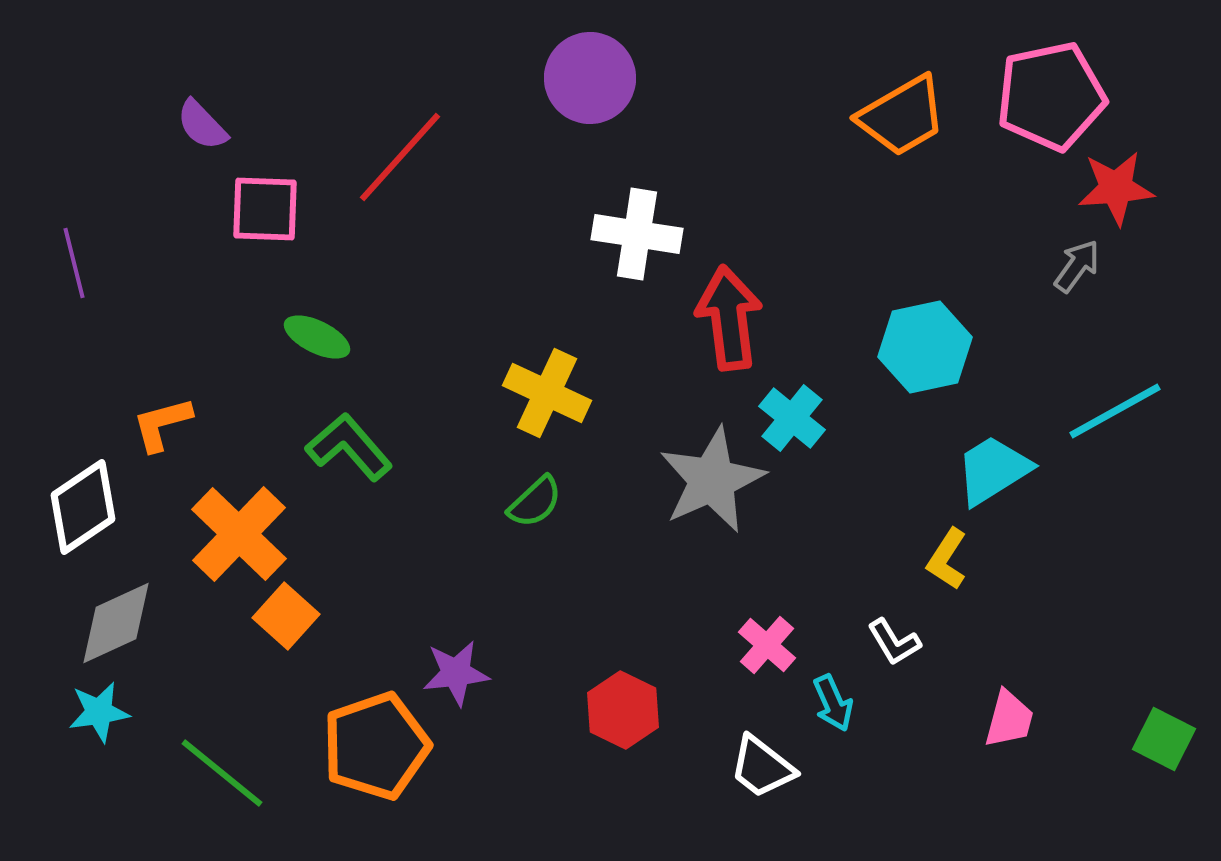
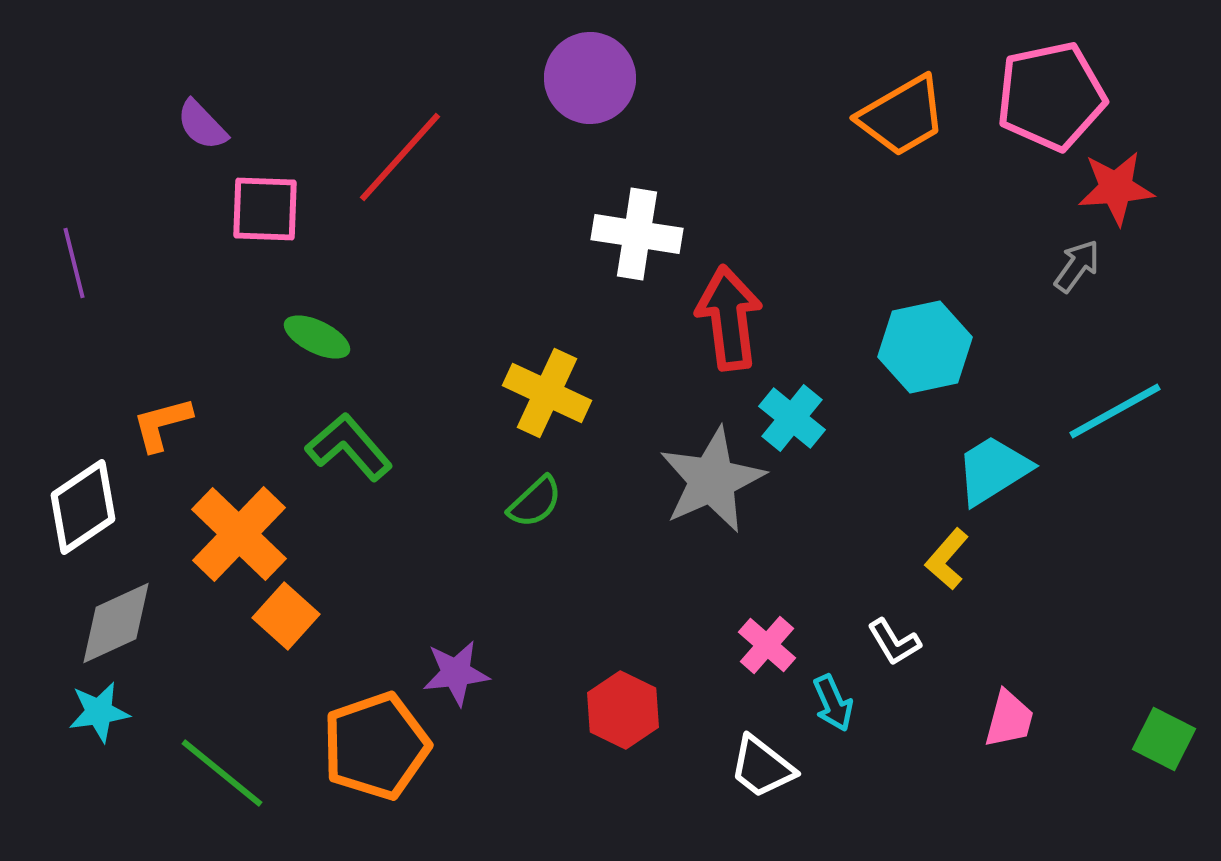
yellow L-shape: rotated 8 degrees clockwise
